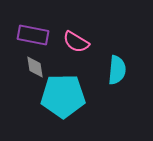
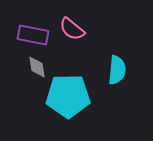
pink semicircle: moved 4 px left, 13 px up; rotated 8 degrees clockwise
gray diamond: moved 2 px right
cyan pentagon: moved 5 px right
